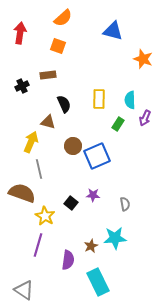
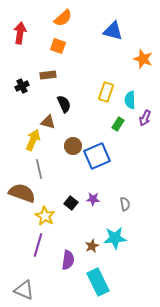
yellow rectangle: moved 7 px right, 7 px up; rotated 18 degrees clockwise
yellow arrow: moved 2 px right, 2 px up
purple star: moved 4 px down
brown star: moved 1 px right
gray triangle: rotated 10 degrees counterclockwise
